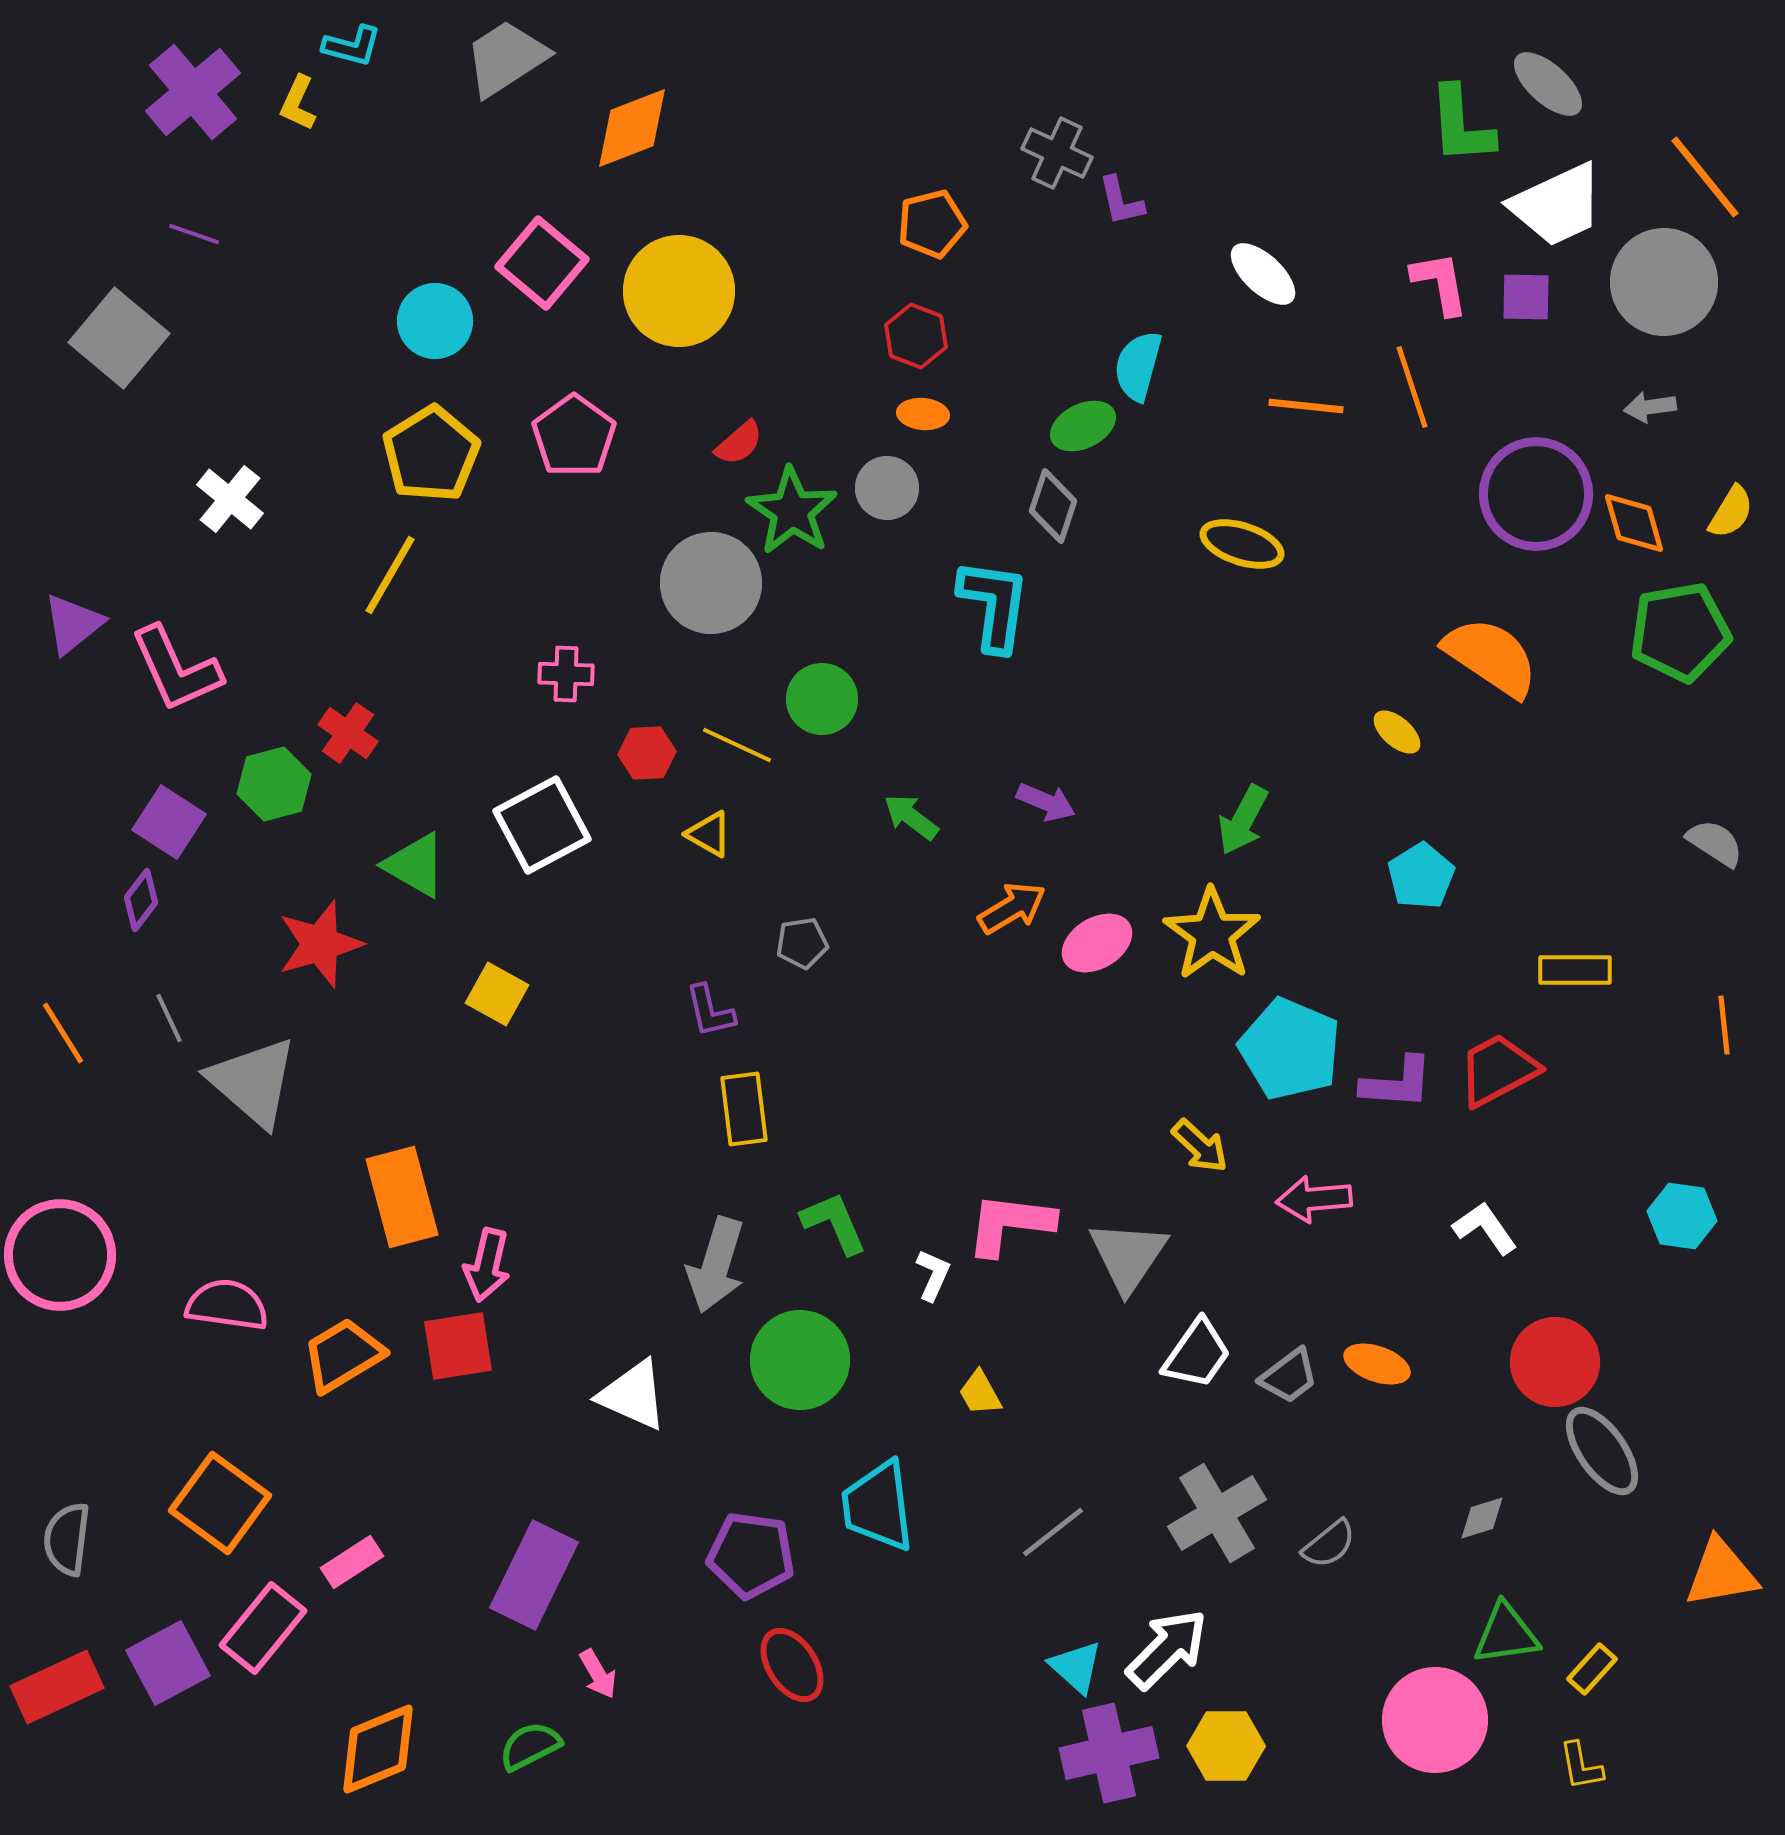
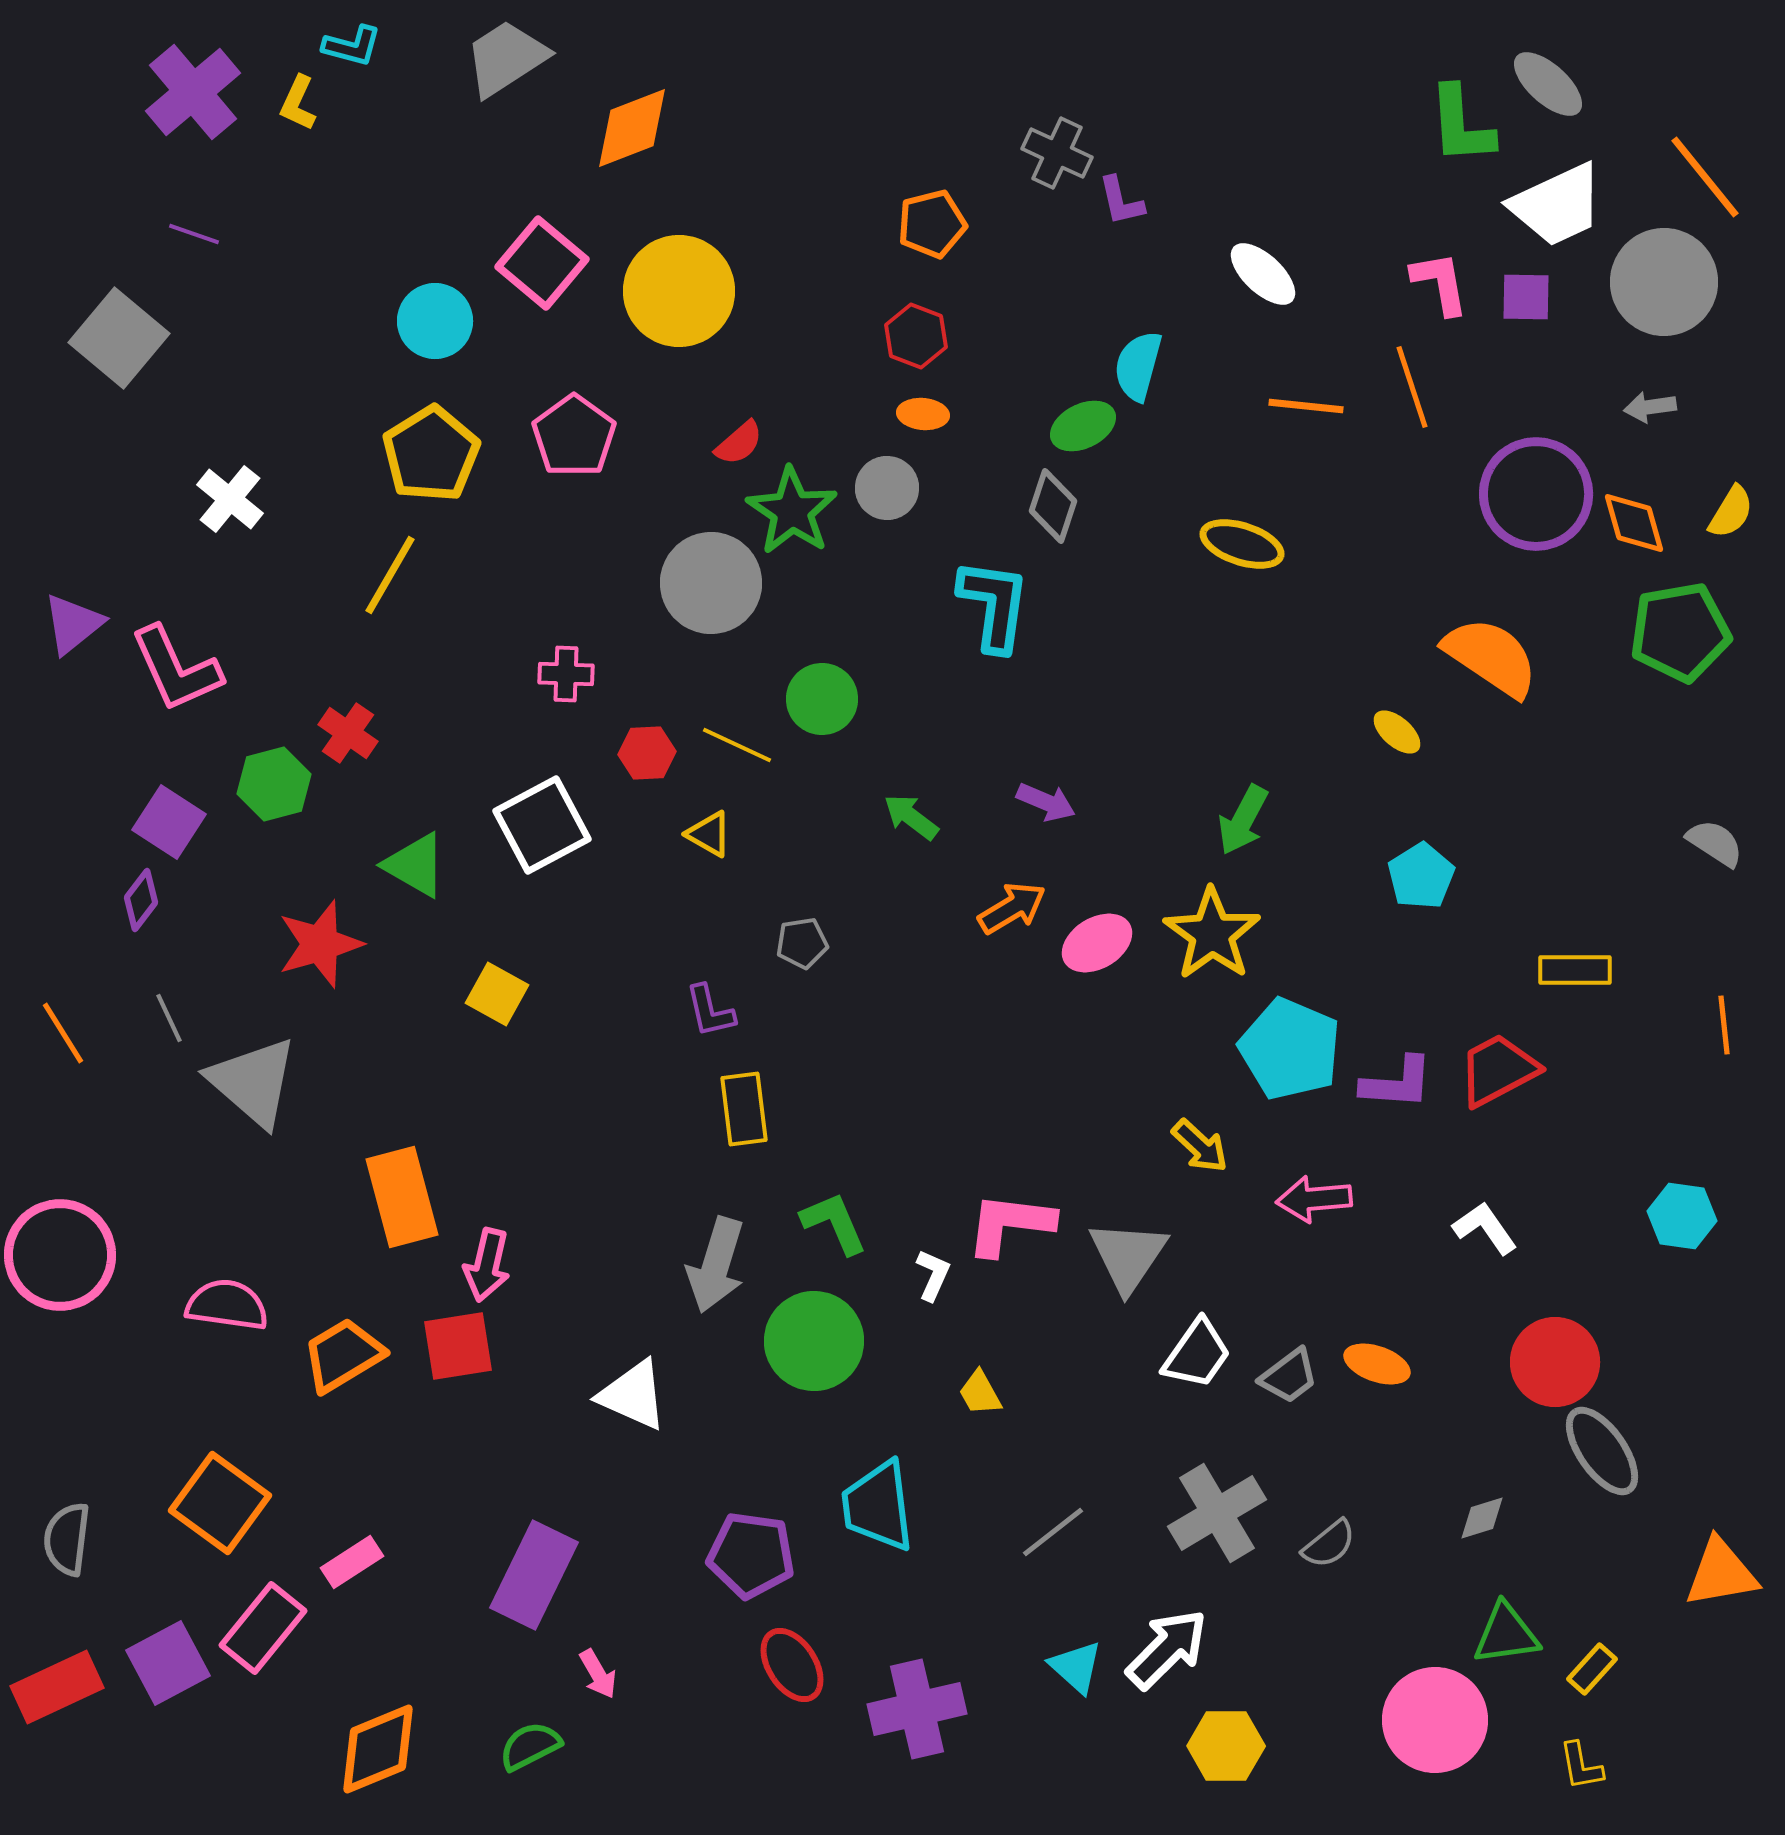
green circle at (800, 1360): moved 14 px right, 19 px up
purple cross at (1109, 1753): moved 192 px left, 44 px up
